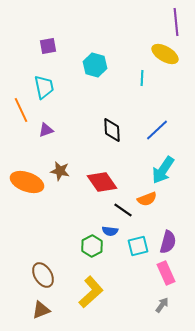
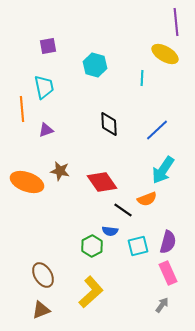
orange line: moved 1 px right, 1 px up; rotated 20 degrees clockwise
black diamond: moved 3 px left, 6 px up
pink rectangle: moved 2 px right
